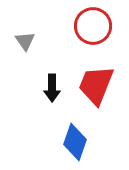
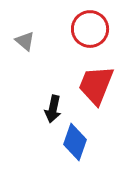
red circle: moved 3 px left, 3 px down
gray triangle: rotated 15 degrees counterclockwise
black arrow: moved 1 px right, 21 px down; rotated 12 degrees clockwise
